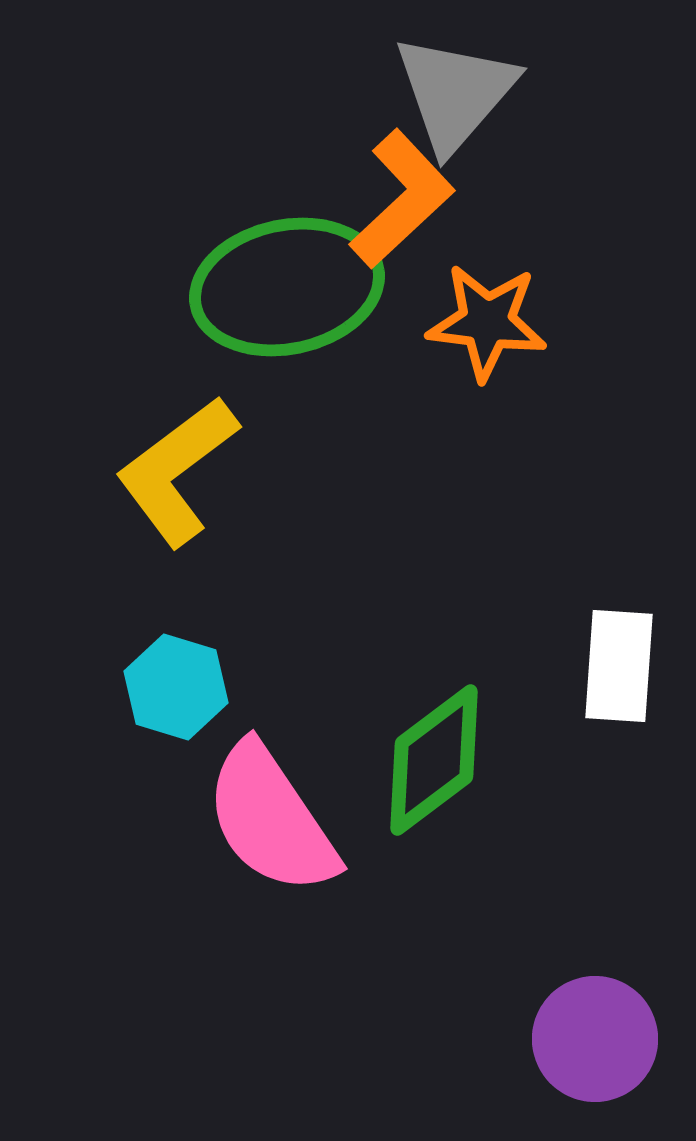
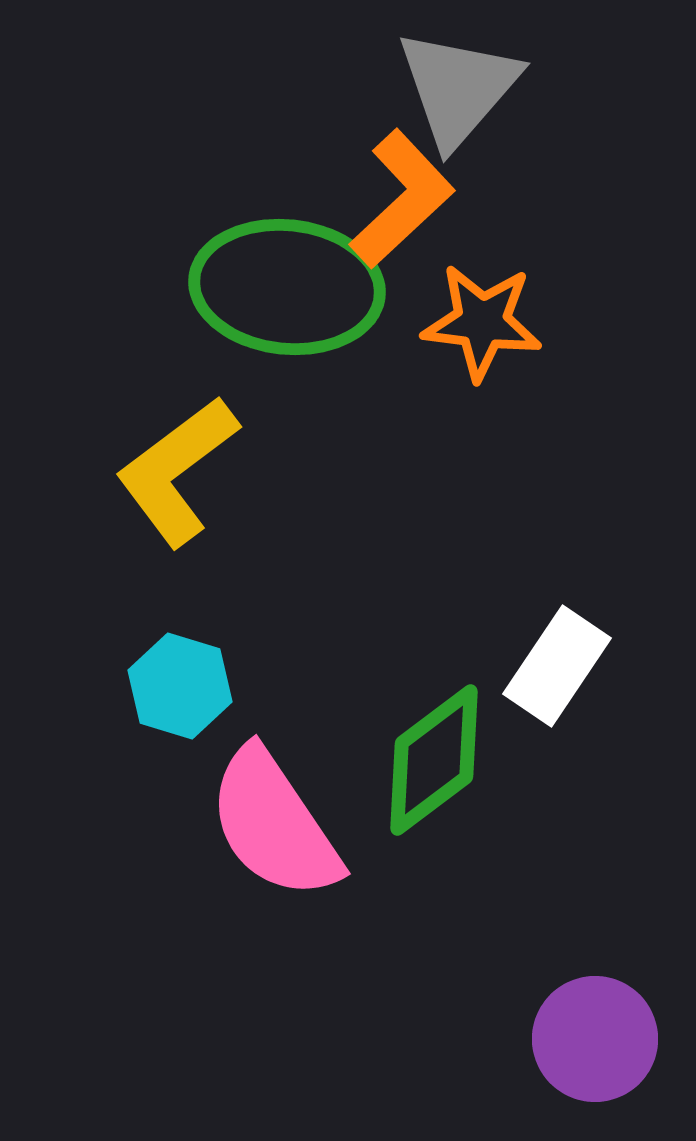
gray triangle: moved 3 px right, 5 px up
green ellipse: rotated 18 degrees clockwise
orange star: moved 5 px left
white rectangle: moved 62 px left; rotated 30 degrees clockwise
cyan hexagon: moved 4 px right, 1 px up
pink semicircle: moved 3 px right, 5 px down
